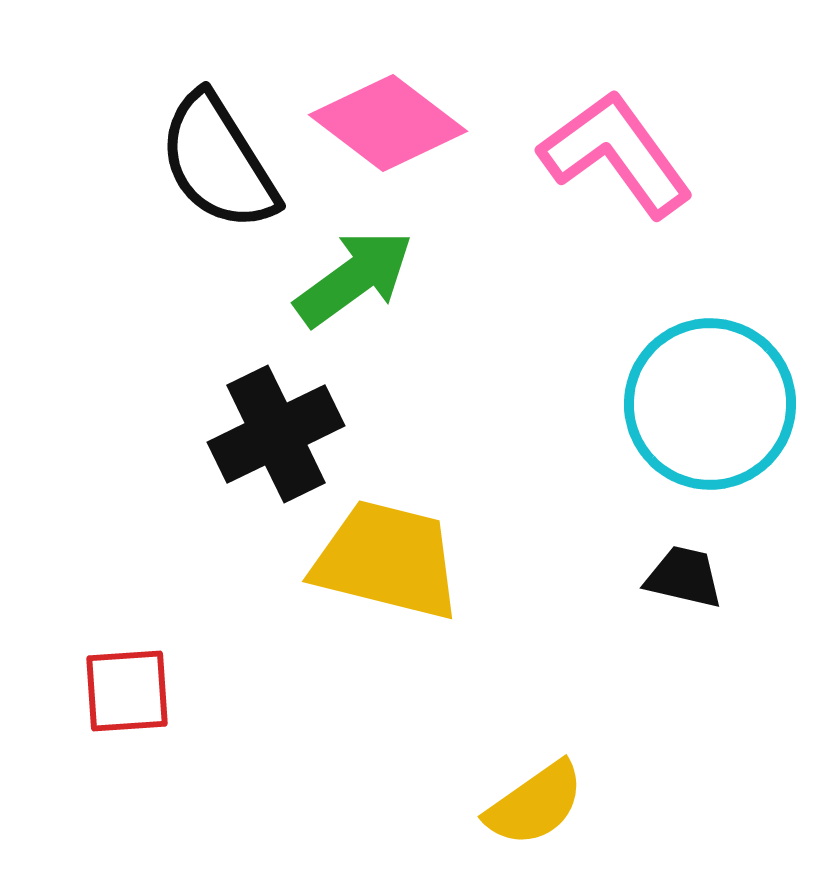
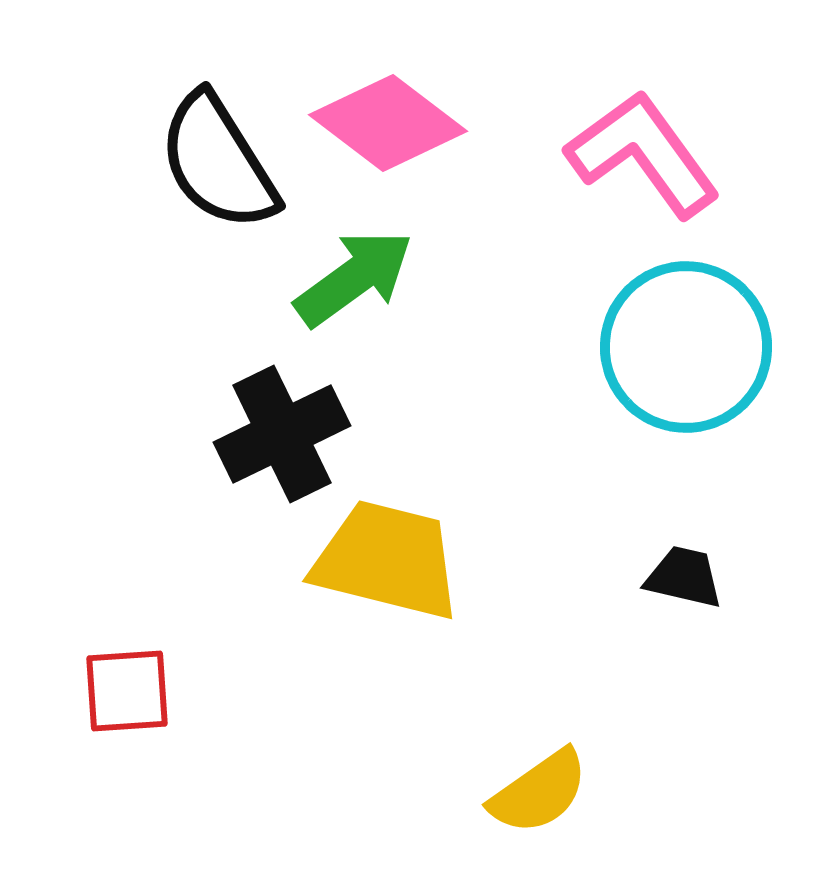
pink L-shape: moved 27 px right
cyan circle: moved 24 px left, 57 px up
black cross: moved 6 px right
yellow semicircle: moved 4 px right, 12 px up
